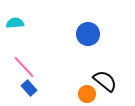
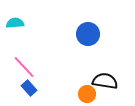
black semicircle: rotated 30 degrees counterclockwise
